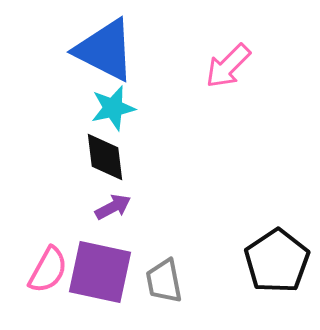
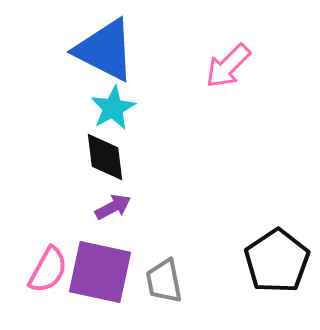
cyan star: rotated 15 degrees counterclockwise
